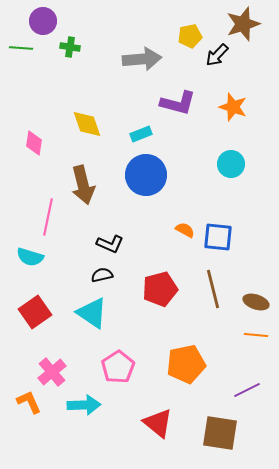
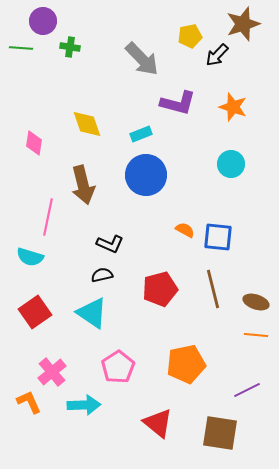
gray arrow: rotated 51 degrees clockwise
